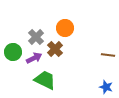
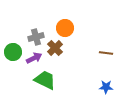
gray cross: rotated 28 degrees clockwise
brown cross: moved 1 px up
brown line: moved 2 px left, 2 px up
blue star: rotated 16 degrees counterclockwise
